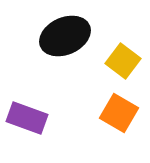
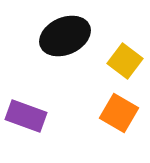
yellow square: moved 2 px right
purple rectangle: moved 1 px left, 2 px up
